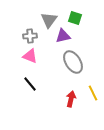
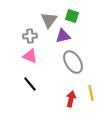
green square: moved 3 px left, 2 px up
yellow line: moved 2 px left; rotated 14 degrees clockwise
